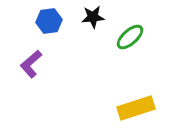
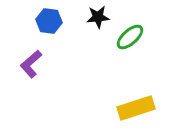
black star: moved 5 px right
blue hexagon: rotated 15 degrees clockwise
